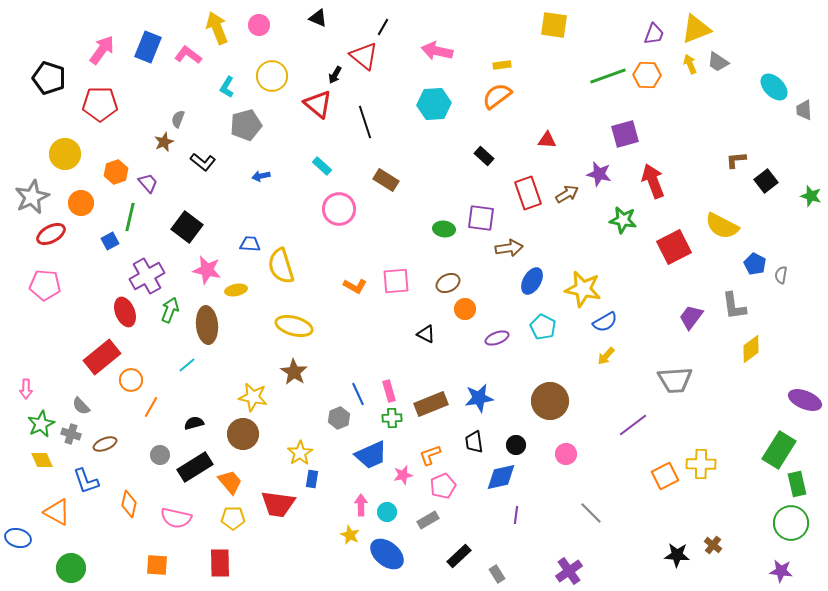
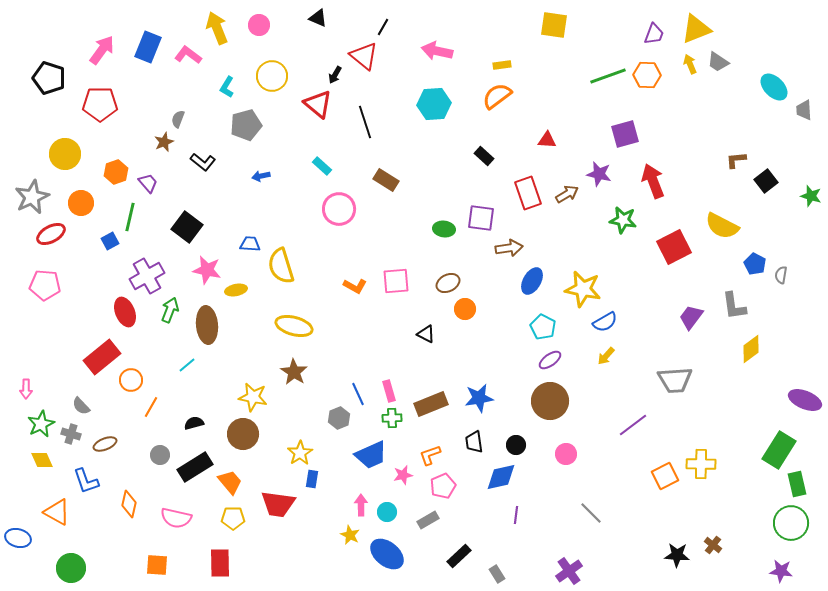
purple ellipse at (497, 338): moved 53 px right, 22 px down; rotated 15 degrees counterclockwise
